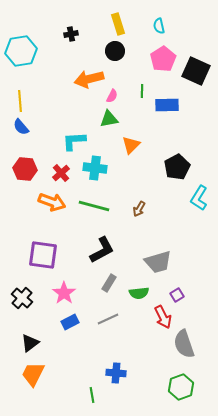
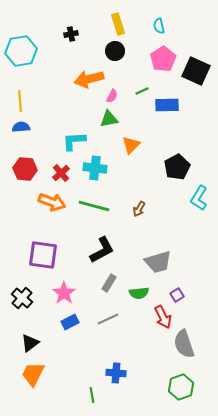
green line at (142, 91): rotated 64 degrees clockwise
blue semicircle at (21, 127): rotated 126 degrees clockwise
